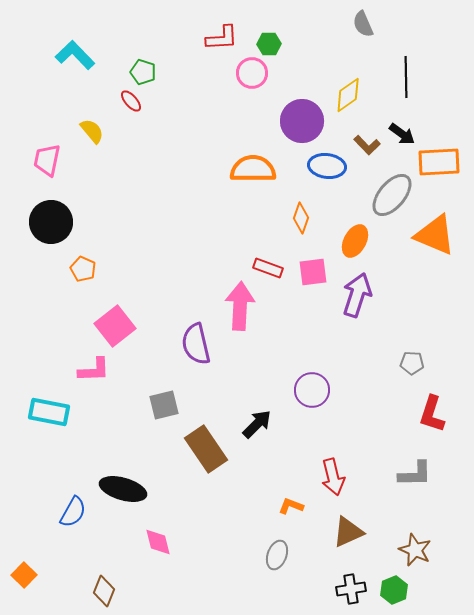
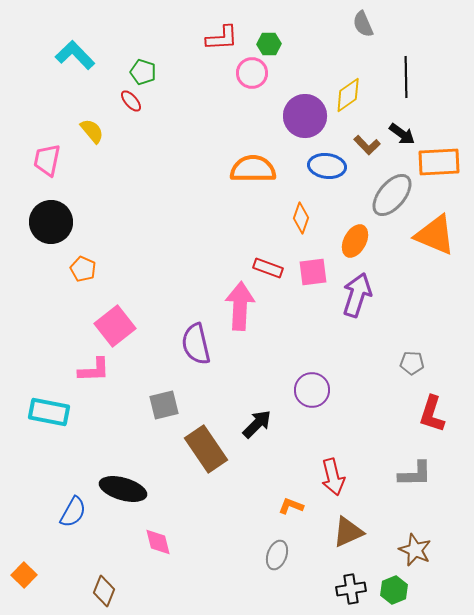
purple circle at (302, 121): moved 3 px right, 5 px up
